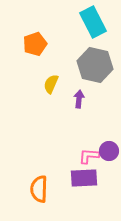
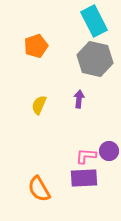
cyan rectangle: moved 1 px right, 1 px up
orange pentagon: moved 1 px right, 2 px down
gray hexagon: moved 6 px up
yellow semicircle: moved 12 px left, 21 px down
pink L-shape: moved 3 px left
orange semicircle: rotated 32 degrees counterclockwise
